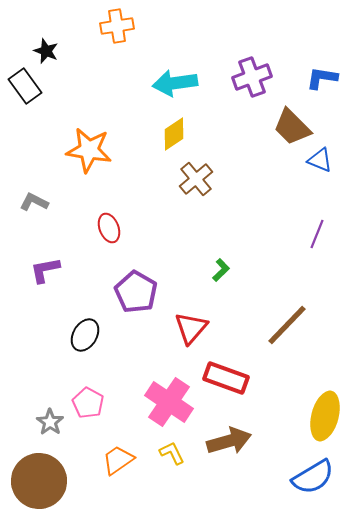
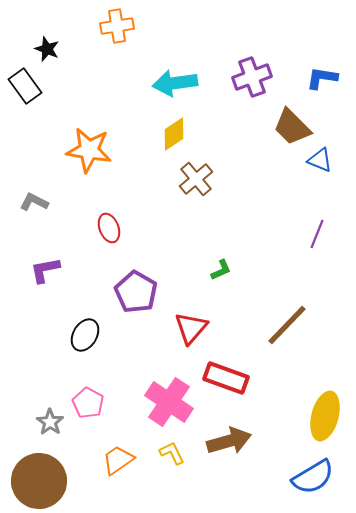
black star: moved 1 px right, 2 px up
green L-shape: rotated 20 degrees clockwise
